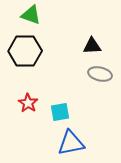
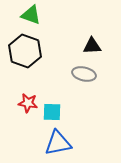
black hexagon: rotated 20 degrees clockwise
gray ellipse: moved 16 px left
red star: rotated 24 degrees counterclockwise
cyan square: moved 8 px left; rotated 12 degrees clockwise
blue triangle: moved 13 px left
